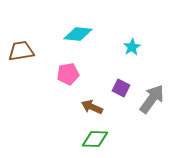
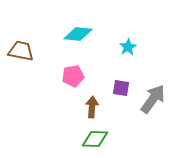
cyan star: moved 4 px left
brown trapezoid: rotated 20 degrees clockwise
pink pentagon: moved 5 px right, 2 px down
purple square: rotated 18 degrees counterclockwise
gray arrow: moved 1 px right
brown arrow: rotated 70 degrees clockwise
